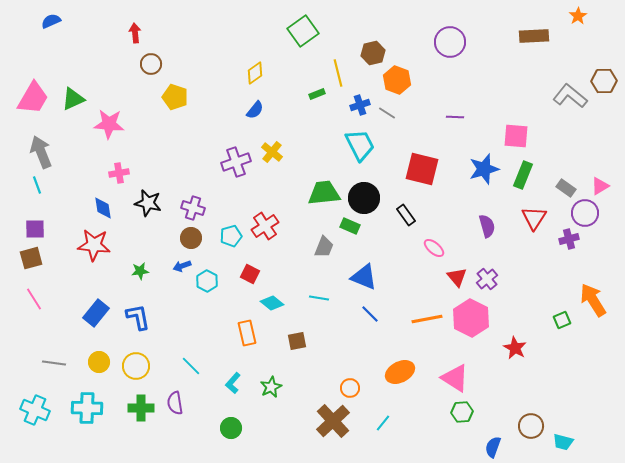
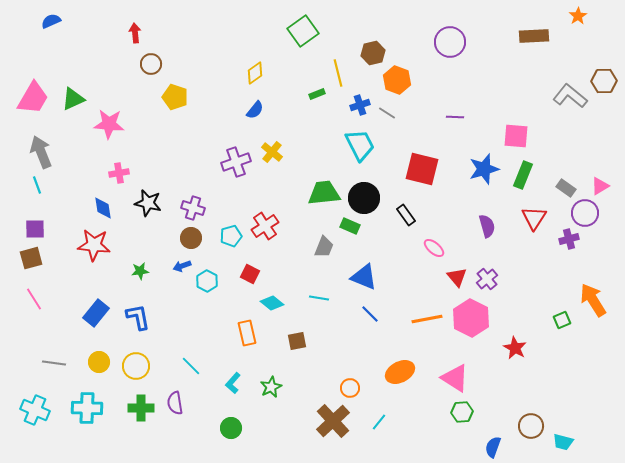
cyan line at (383, 423): moved 4 px left, 1 px up
